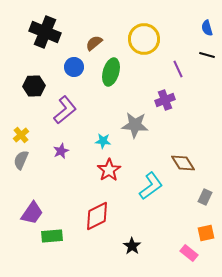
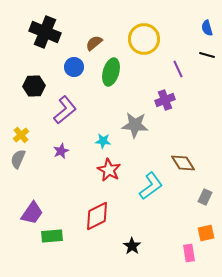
gray semicircle: moved 3 px left, 1 px up
red star: rotated 10 degrees counterclockwise
pink rectangle: rotated 42 degrees clockwise
